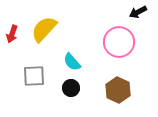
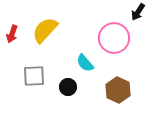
black arrow: rotated 30 degrees counterclockwise
yellow semicircle: moved 1 px right, 1 px down
pink circle: moved 5 px left, 4 px up
cyan semicircle: moved 13 px right, 1 px down
black circle: moved 3 px left, 1 px up
